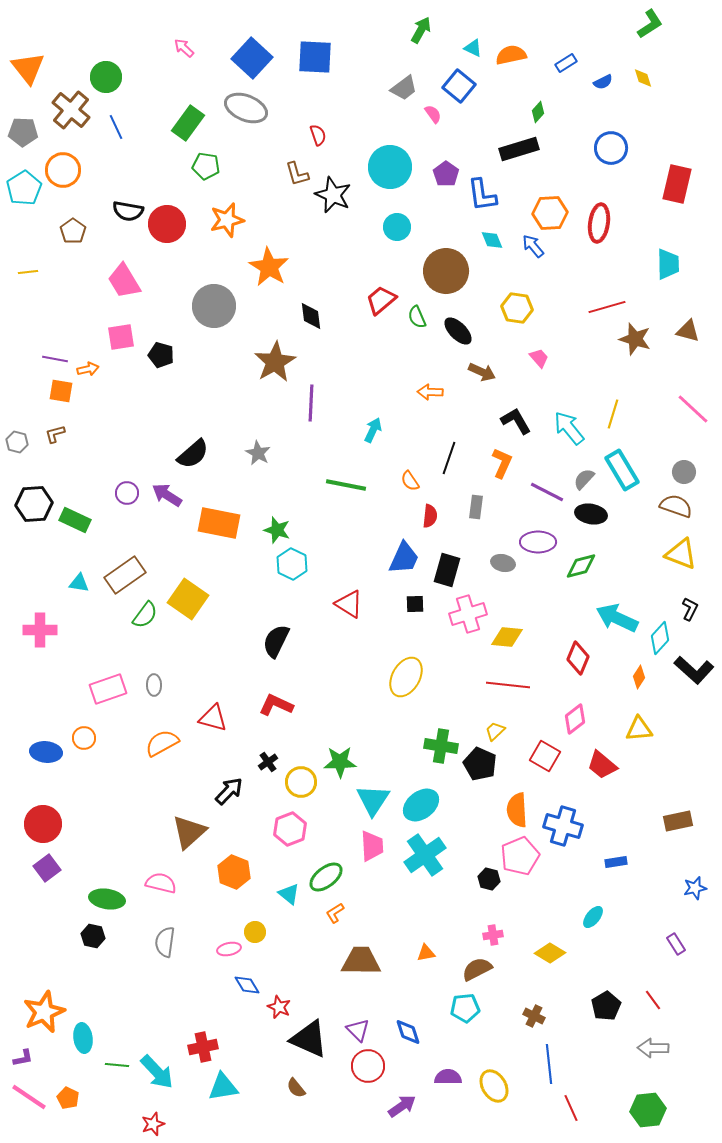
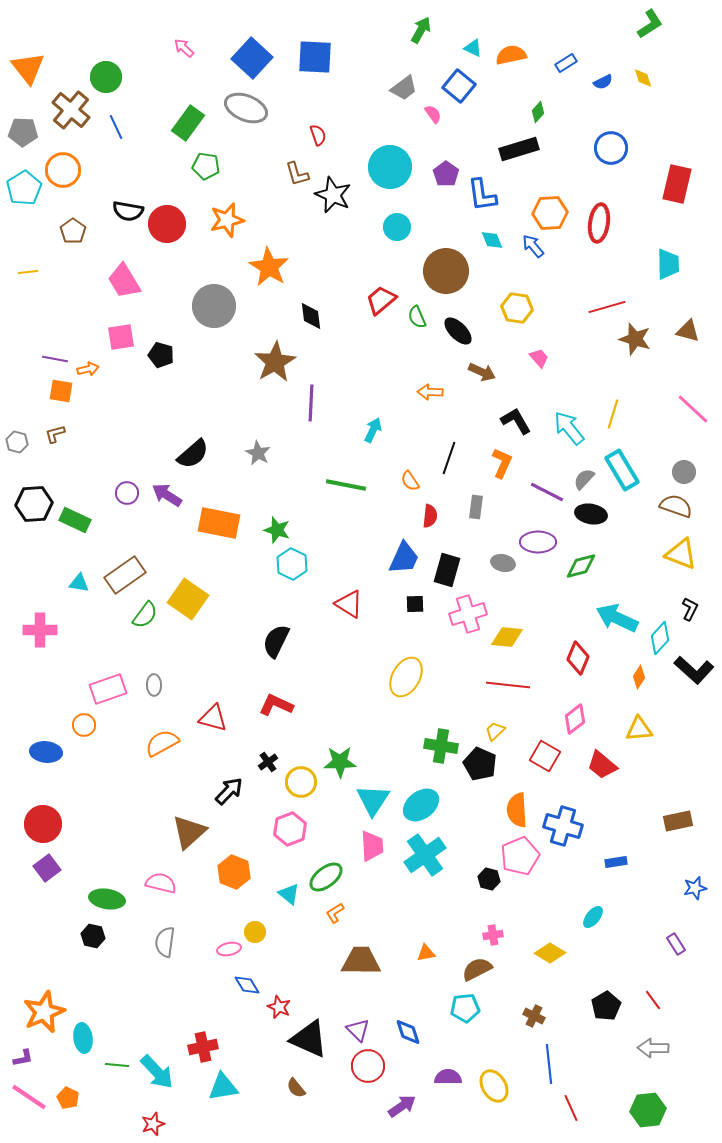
orange circle at (84, 738): moved 13 px up
